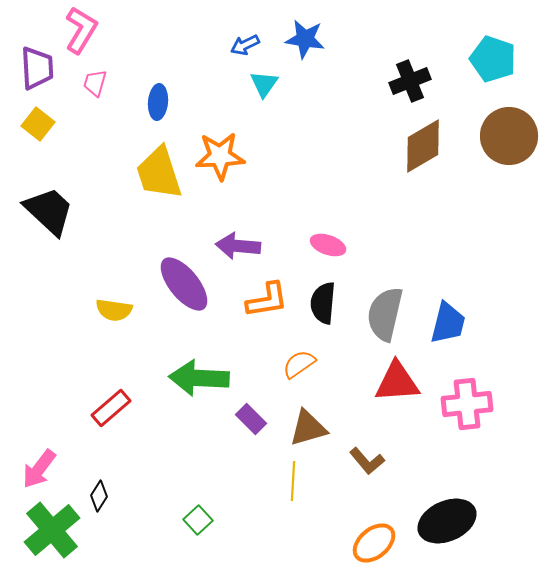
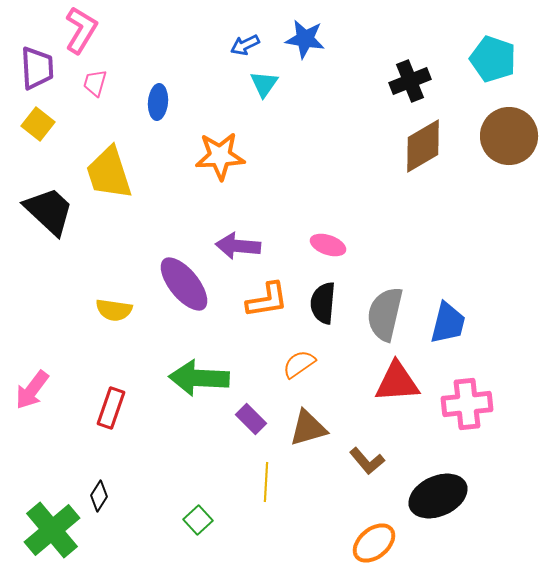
yellow trapezoid: moved 50 px left
red rectangle: rotated 30 degrees counterclockwise
pink arrow: moved 7 px left, 79 px up
yellow line: moved 27 px left, 1 px down
black ellipse: moved 9 px left, 25 px up
